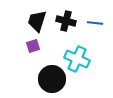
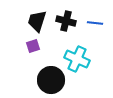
black circle: moved 1 px left, 1 px down
